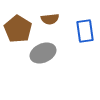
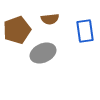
brown pentagon: moved 1 px left, 1 px down; rotated 20 degrees clockwise
